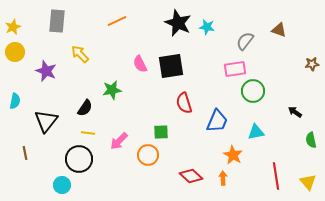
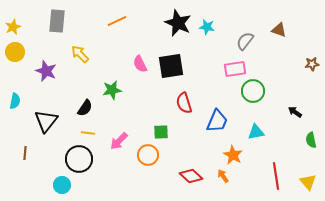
brown line: rotated 16 degrees clockwise
orange arrow: moved 2 px up; rotated 32 degrees counterclockwise
